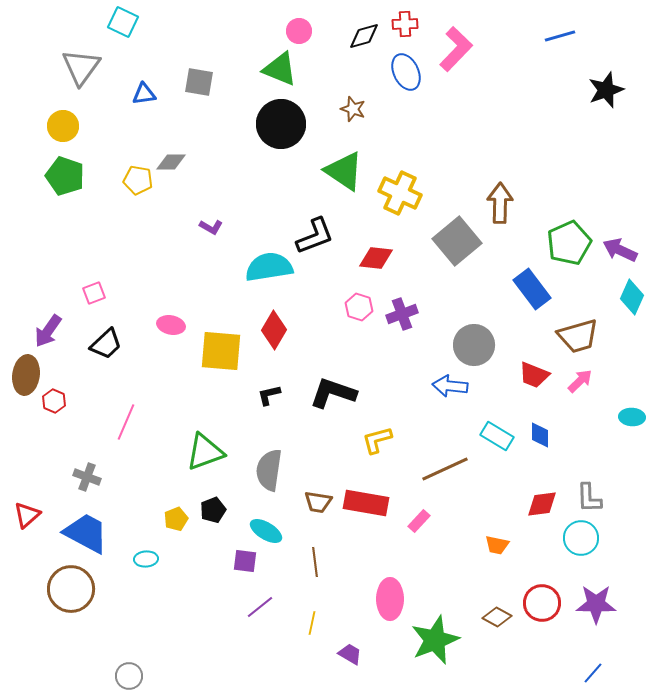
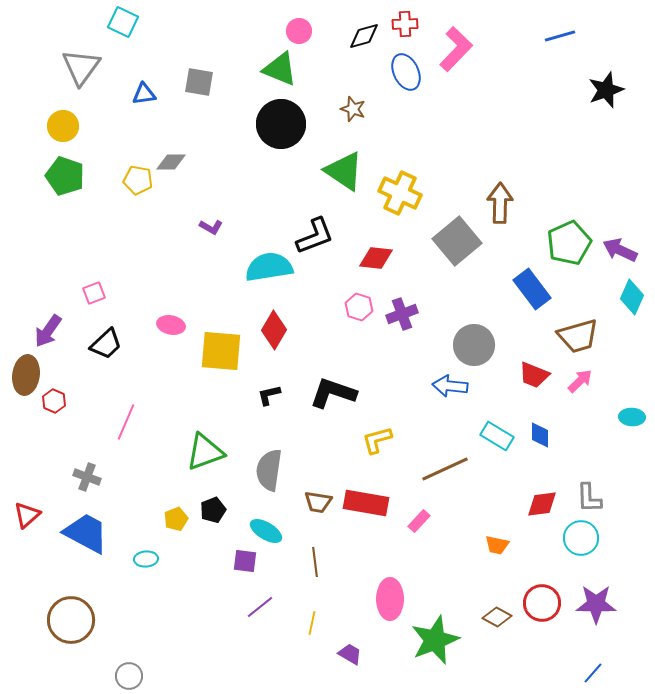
brown circle at (71, 589): moved 31 px down
